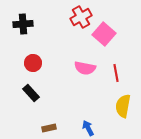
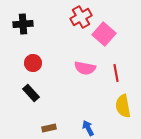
yellow semicircle: rotated 20 degrees counterclockwise
